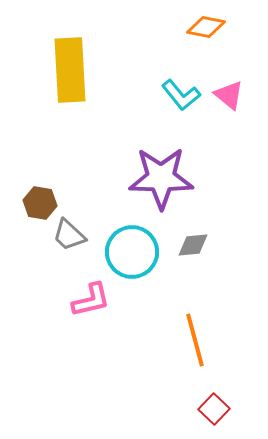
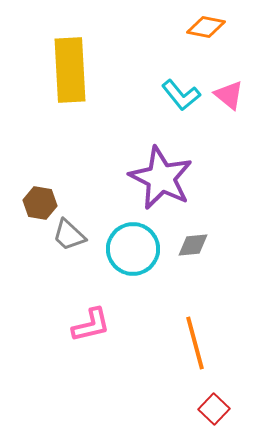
purple star: rotated 26 degrees clockwise
cyan circle: moved 1 px right, 3 px up
pink L-shape: moved 25 px down
orange line: moved 3 px down
